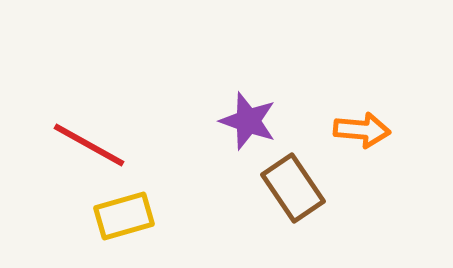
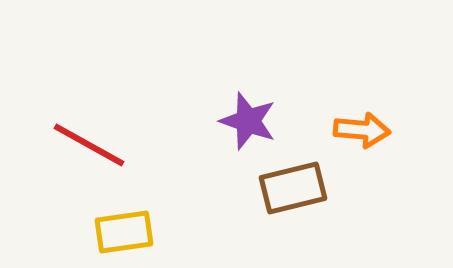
brown rectangle: rotated 70 degrees counterclockwise
yellow rectangle: moved 16 px down; rotated 8 degrees clockwise
